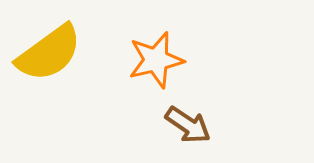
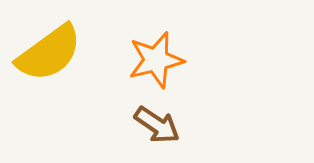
brown arrow: moved 31 px left
